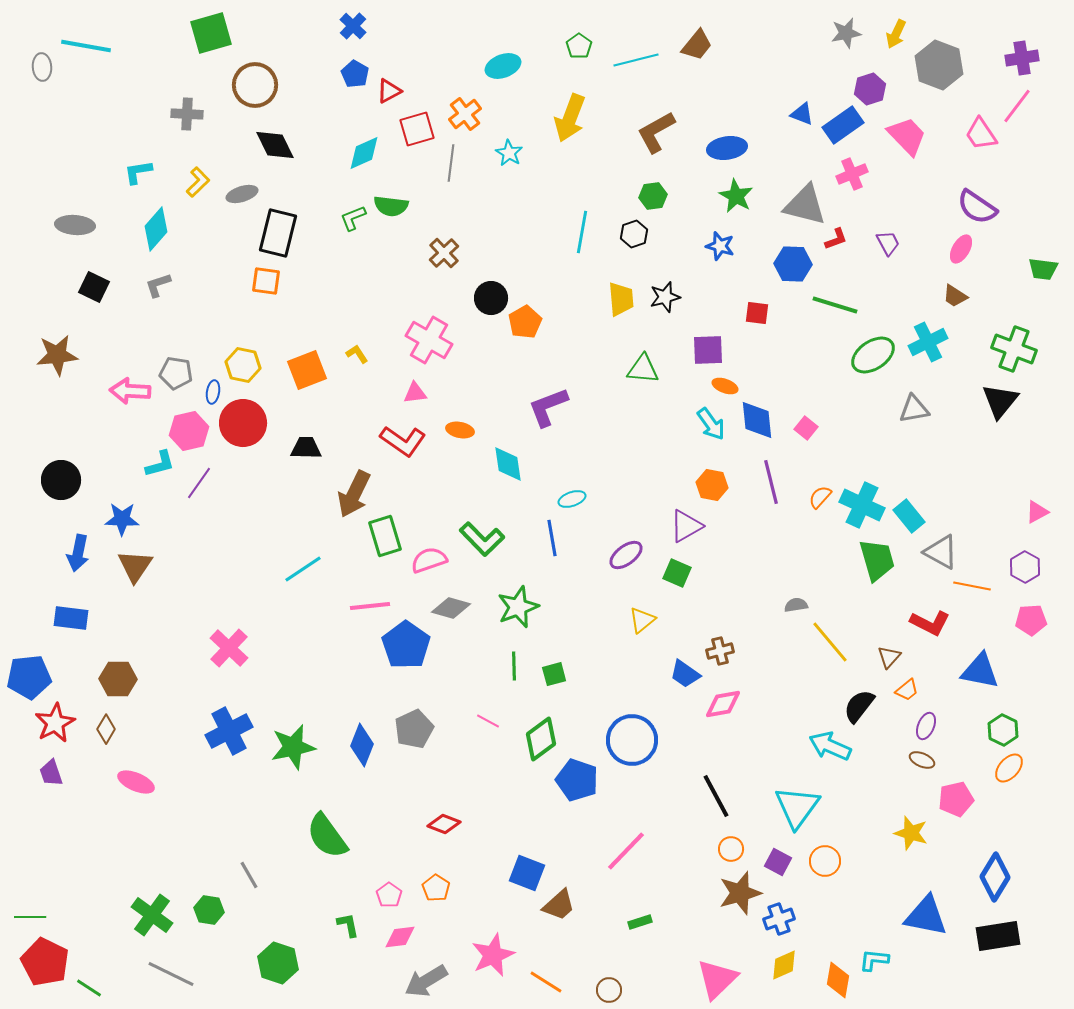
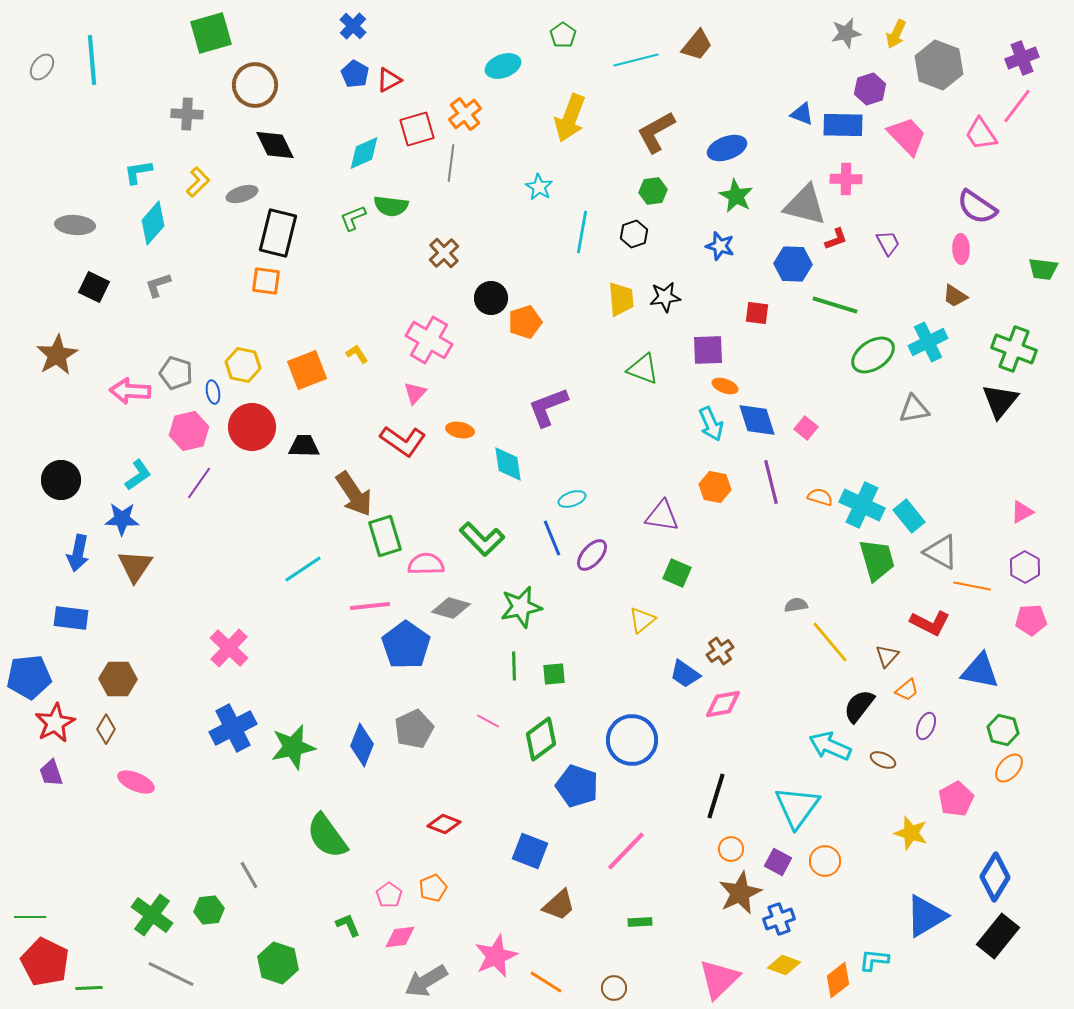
cyan line at (86, 46): moved 6 px right, 14 px down; rotated 75 degrees clockwise
green pentagon at (579, 46): moved 16 px left, 11 px up
purple cross at (1022, 58): rotated 12 degrees counterclockwise
gray ellipse at (42, 67): rotated 40 degrees clockwise
red triangle at (389, 91): moved 11 px up
blue rectangle at (843, 125): rotated 36 degrees clockwise
blue ellipse at (727, 148): rotated 12 degrees counterclockwise
cyan star at (509, 153): moved 30 px right, 34 px down
pink cross at (852, 174): moved 6 px left, 5 px down; rotated 24 degrees clockwise
green hexagon at (653, 196): moved 5 px up
cyan diamond at (156, 229): moved 3 px left, 6 px up
pink ellipse at (961, 249): rotated 32 degrees counterclockwise
black star at (665, 297): rotated 8 degrees clockwise
orange pentagon at (525, 322): rotated 12 degrees clockwise
brown star at (57, 355): rotated 24 degrees counterclockwise
green triangle at (643, 369): rotated 16 degrees clockwise
gray pentagon at (176, 373): rotated 8 degrees clockwise
blue ellipse at (213, 392): rotated 20 degrees counterclockwise
pink triangle at (415, 393): rotated 40 degrees counterclockwise
blue diamond at (757, 420): rotated 12 degrees counterclockwise
red circle at (243, 423): moved 9 px right, 4 px down
cyan arrow at (711, 424): rotated 12 degrees clockwise
black trapezoid at (306, 448): moved 2 px left, 2 px up
cyan L-shape at (160, 464): moved 22 px left, 11 px down; rotated 20 degrees counterclockwise
orange hexagon at (712, 485): moved 3 px right, 2 px down
brown arrow at (354, 494): rotated 60 degrees counterclockwise
orange semicircle at (820, 497): rotated 65 degrees clockwise
pink triangle at (1037, 512): moved 15 px left
purple triangle at (686, 526): moved 24 px left, 10 px up; rotated 39 degrees clockwise
blue line at (552, 538): rotated 12 degrees counterclockwise
purple ellipse at (626, 555): moved 34 px left; rotated 12 degrees counterclockwise
pink semicircle at (429, 560): moved 3 px left, 4 px down; rotated 18 degrees clockwise
green star at (518, 607): moved 3 px right; rotated 9 degrees clockwise
brown cross at (720, 651): rotated 20 degrees counterclockwise
brown triangle at (889, 657): moved 2 px left, 1 px up
green square at (554, 674): rotated 10 degrees clockwise
green hexagon at (1003, 730): rotated 12 degrees counterclockwise
blue cross at (229, 731): moved 4 px right, 3 px up
brown ellipse at (922, 760): moved 39 px left
blue pentagon at (577, 780): moved 6 px down
black line at (716, 796): rotated 45 degrees clockwise
pink pentagon at (956, 799): rotated 16 degrees counterclockwise
blue square at (527, 873): moved 3 px right, 22 px up
orange pentagon at (436, 888): moved 3 px left; rotated 16 degrees clockwise
brown star at (740, 893): rotated 9 degrees counterclockwise
green hexagon at (209, 910): rotated 16 degrees counterclockwise
blue triangle at (926, 916): rotated 42 degrees counterclockwise
green rectangle at (640, 922): rotated 15 degrees clockwise
green L-shape at (348, 925): rotated 12 degrees counterclockwise
black rectangle at (998, 936): rotated 42 degrees counterclockwise
pink star at (493, 955): moved 3 px right, 1 px down
yellow diamond at (784, 965): rotated 44 degrees clockwise
pink triangle at (717, 979): moved 2 px right
orange diamond at (838, 980): rotated 42 degrees clockwise
green line at (89, 988): rotated 36 degrees counterclockwise
brown circle at (609, 990): moved 5 px right, 2 px up
